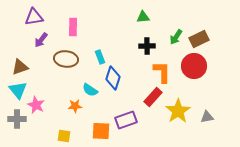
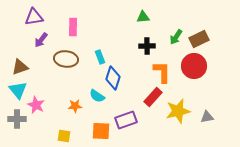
cyan semicircle: moved 7 px right, 6 px down
yellow star: rotated 20 degrees clockwise
